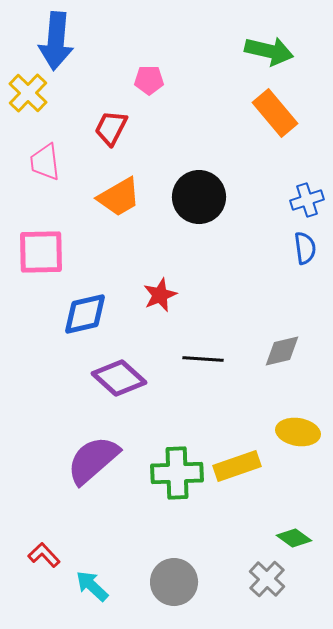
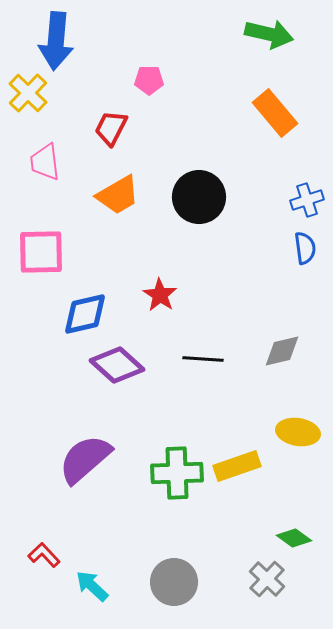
green arrow: moved 17 px up
orange trapezoid: moved 1 px left, 2 px up
red star: rotated 16 degrees counterclockwise
purple diamond: moved 2 px left, 13 px up
purple semicircle: moved 8 px left, 1 px up
